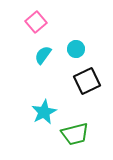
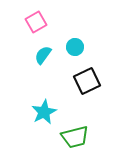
pink square: rotated 10 degrees clockwise
cyan circle: moved 1 px left, 2 px up
green trapezoid: moved 3 px down
